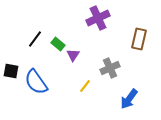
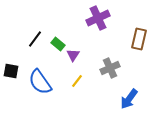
blue semicircle: moved 4 px right
yellow line: moved 8 px left, 5 px up
